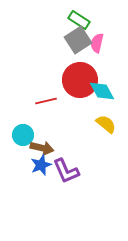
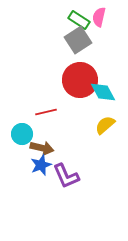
pink semicircle: moved 2 px right, 26 px up
cyan diamond: moved 1 px right, 1 px down
red line: moved 11 px down
yellow semicircle: moved 1 px left, 1 px down; rotated 80 degrees counterclockwise
cyan circle: moved 1 px left, 1 px up
purple L-shape: moved 5 px down
